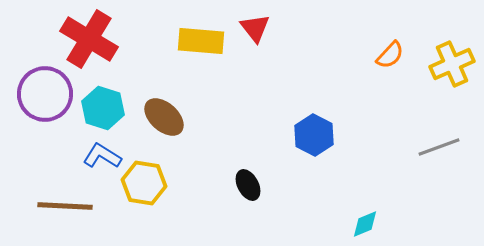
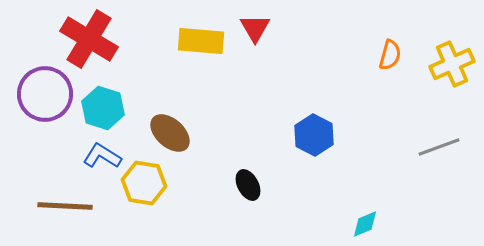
red triangle: rotated 8 degrees clockwise
orange semicircle: rotated 28 degrees counterclockwise
brown ellipse: moved 6 px right, 16 px down
